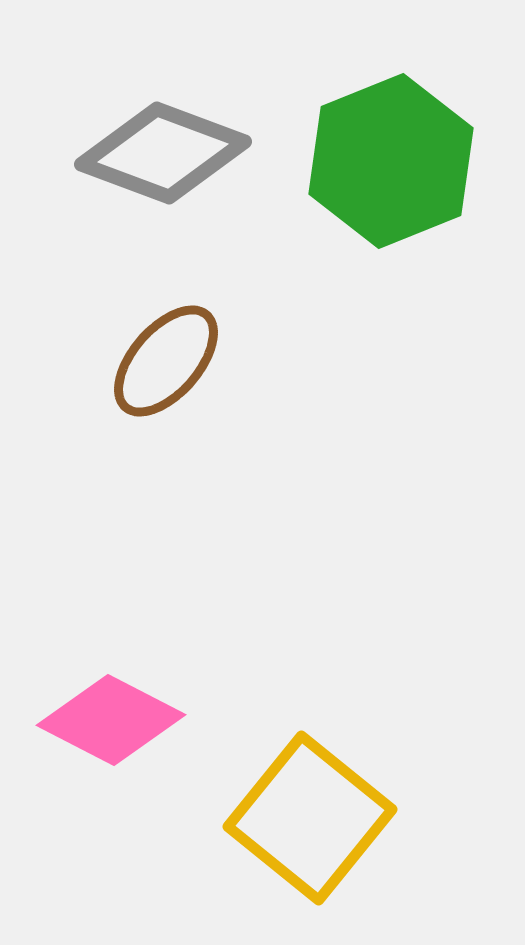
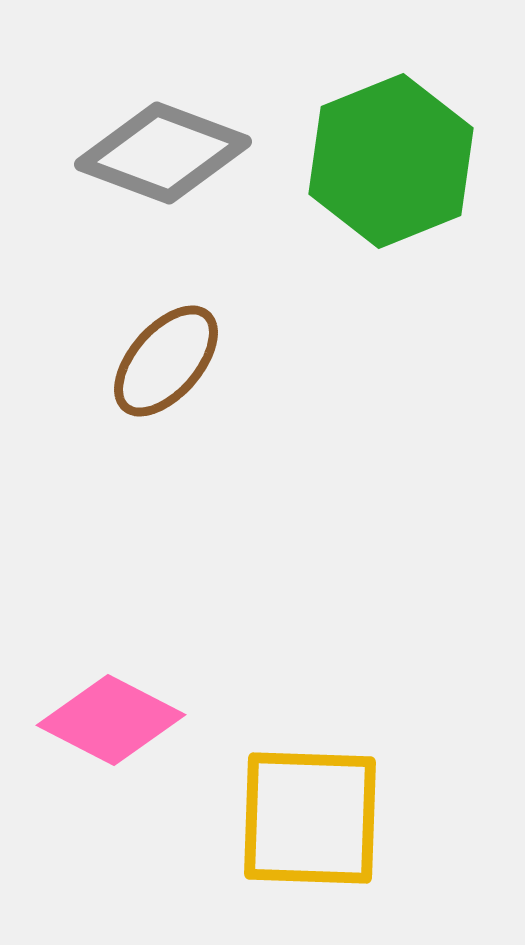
yellow square: rotated 37 degrees counterclockwise
